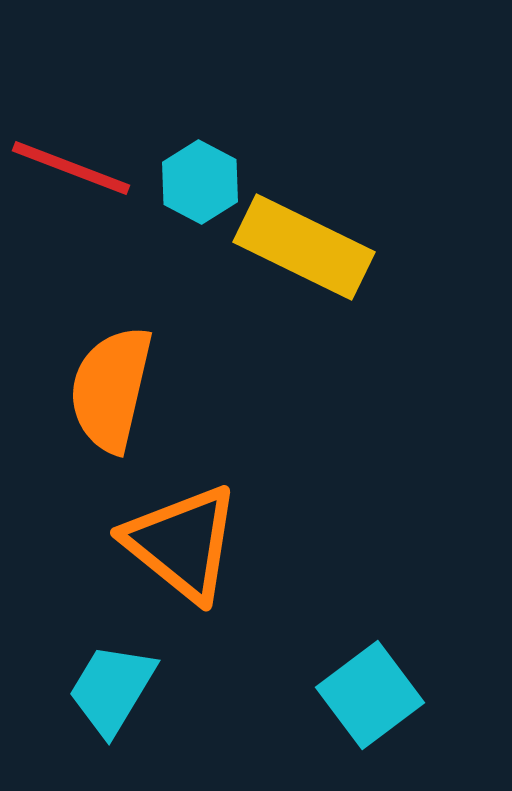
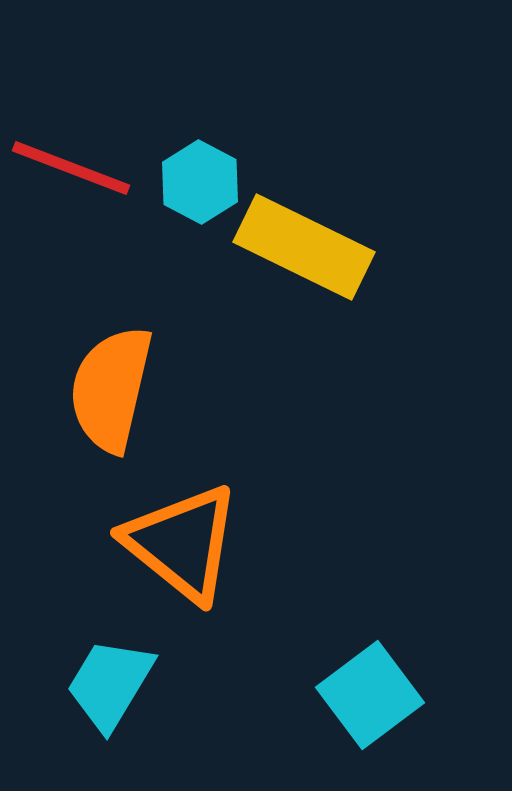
cyan trapezoid: moved 2 px left, 5 px up
